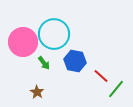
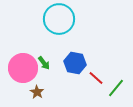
cyan circle: moved 5 px right, 15 px up
pink circle: moved 26 px down
blue hexagon: moved 2 px down
red line: moved 5 px left, 2 px down
green line: moved 1 px up
